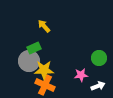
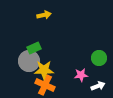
yellow arrow: moved 11 px up; rotated 120 degrees clockwise
